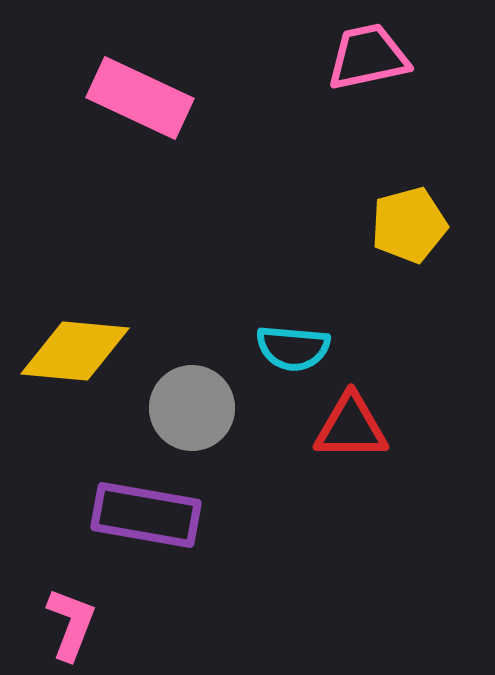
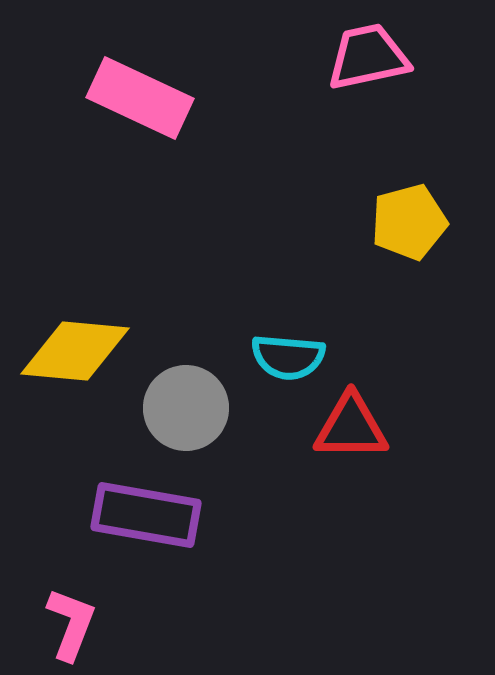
yellow pentagon: moved 3 px up
cyan semicircle: moved 5 px left, 9 px down
gray circle: moved 6 px left
